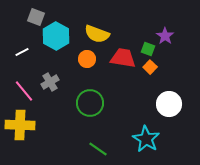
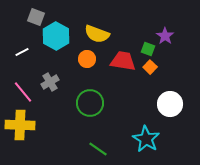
red trapezoid: moved 3 px down
pink line: moved 1 px left, 1 px down
white circle: moved 1 px right
